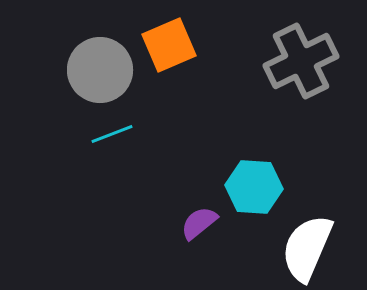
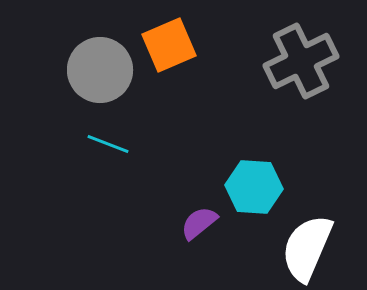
cyan line: moved 4 px left, 10 px down; rotated 42 degrees clockwise
